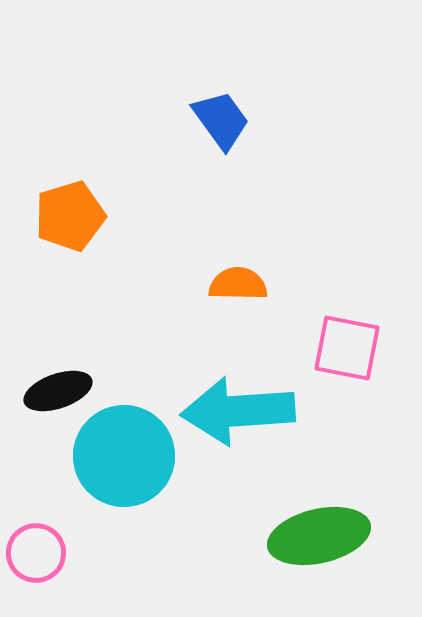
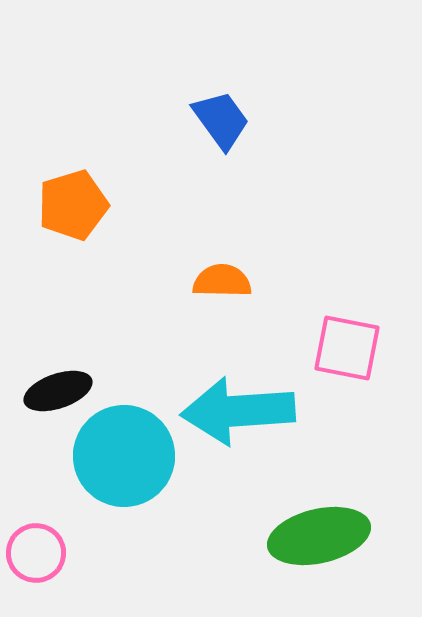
orange pentagon: moved 3 px right, 11 px up
orange semicircle: moved 16 px left, 3 px up
